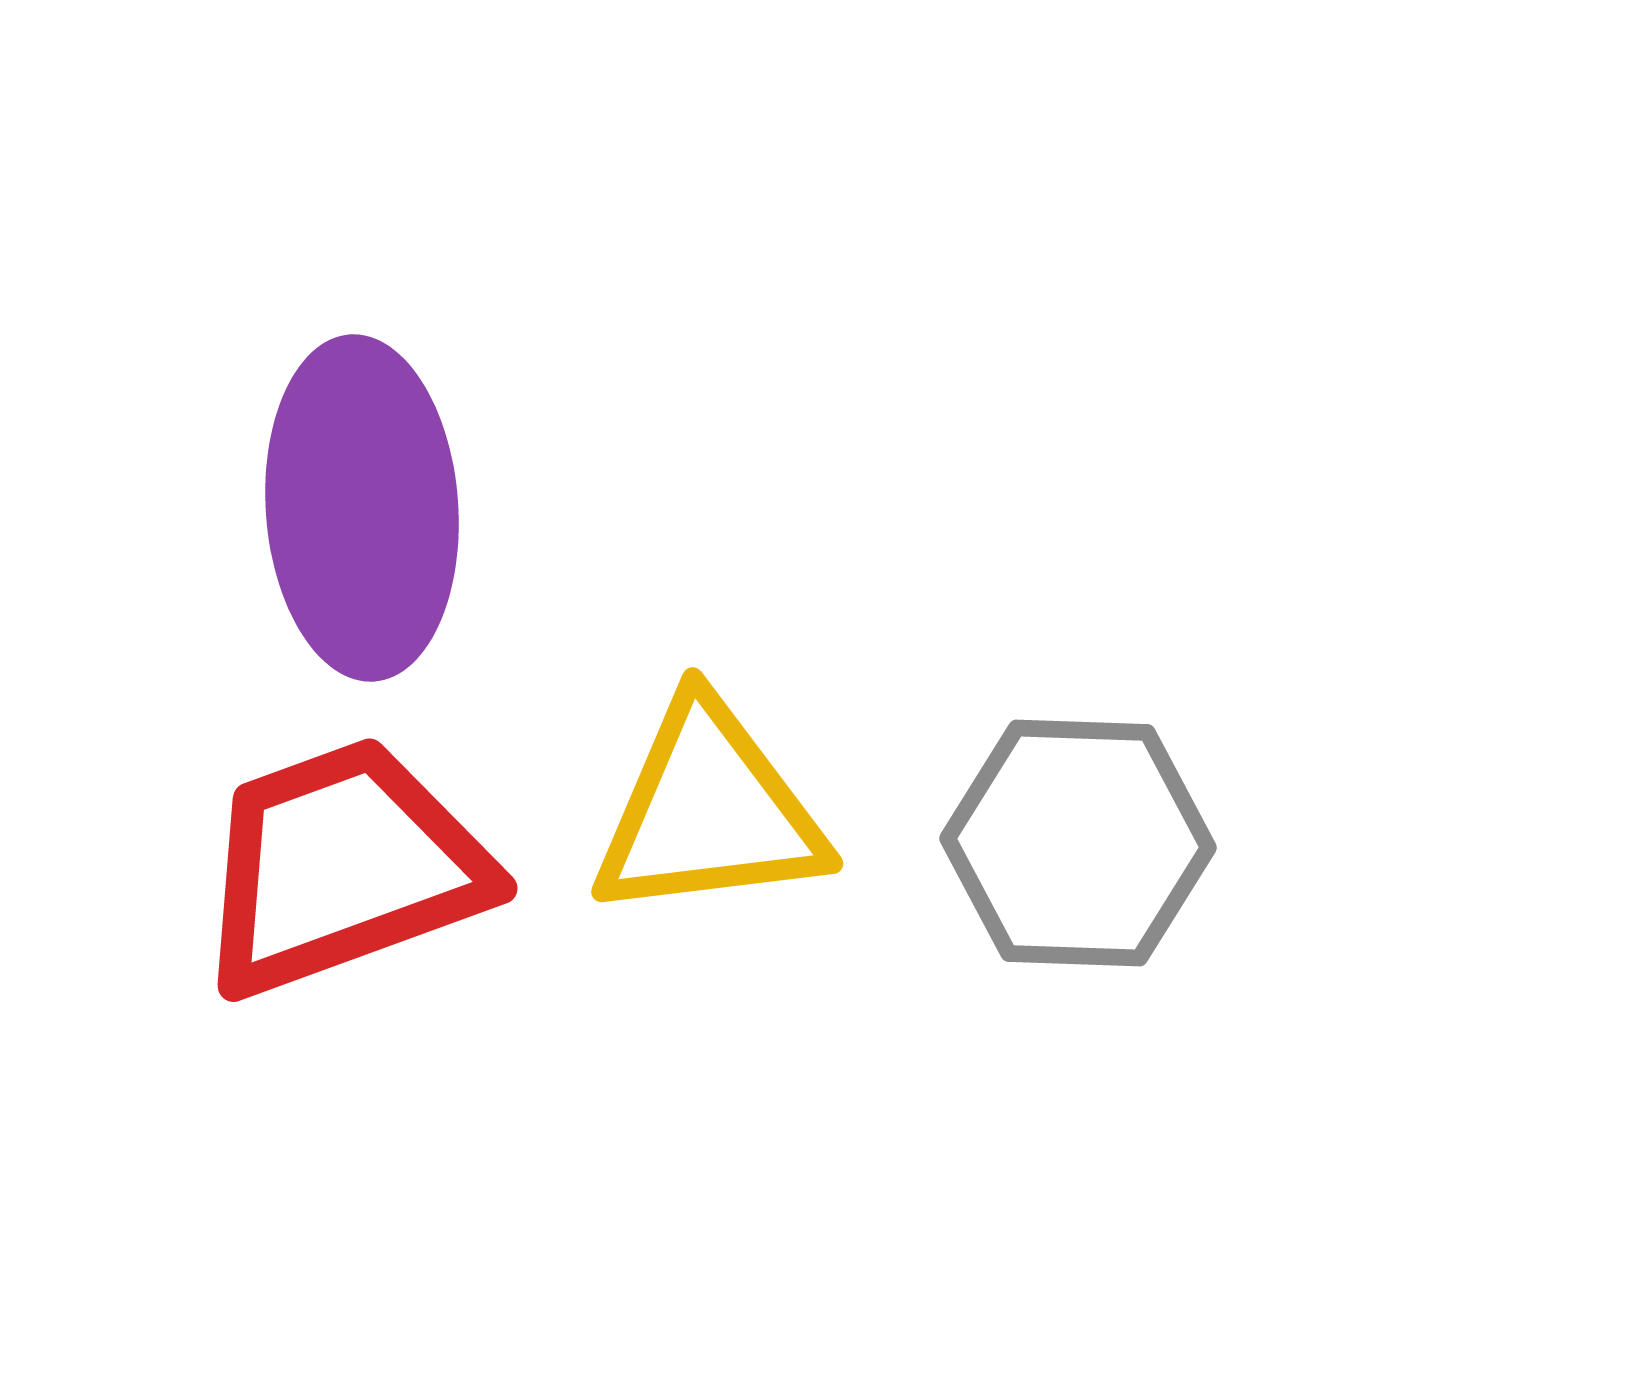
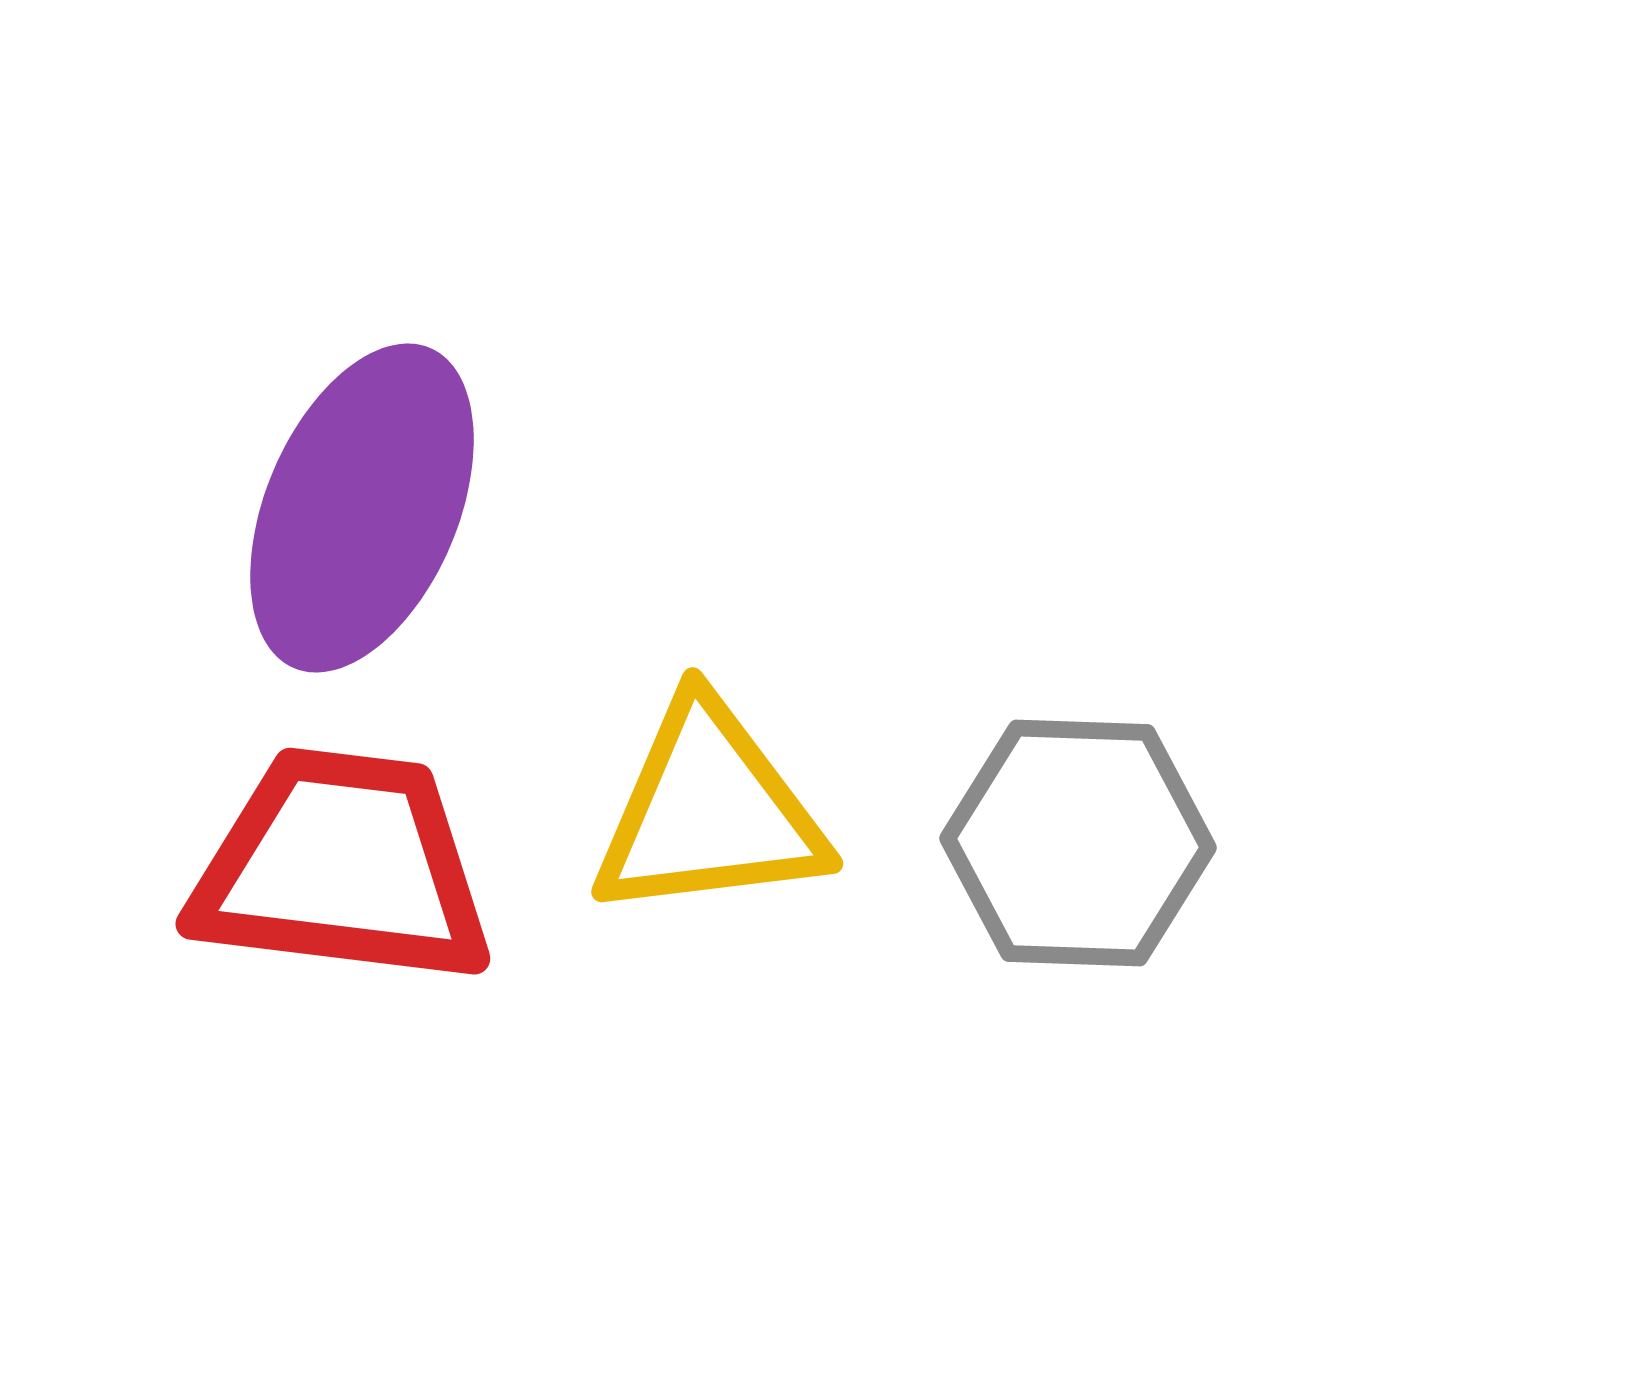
purple ellipse: rotated 27 degrees clockwise
red trapezoid: rotated 27 degrees clockwise
